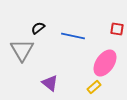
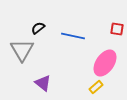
purple triangle: moved 7 px left
yellow rectangle: moved 2 px right
